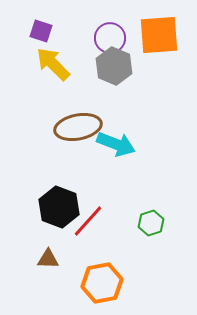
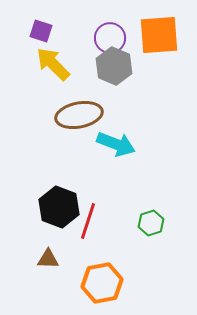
brown ellipse: moved 1 px right, 12 px up
red line: rotated 24 degrees counterclockwise
